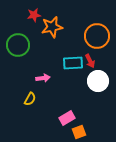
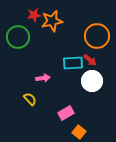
orange star: moved 6 px up
green circle: moved 8 px up
red arrow: moved 1 px up; rotated 24 degrees counterclockwise
white circle: moved 6 px left
yellow semicircle: rotated 72 degrees counterclockwise
pink rectangle: moved 1 px left, 5 px up
orange square: rotated 32 degrees counterclockwise
